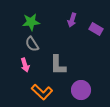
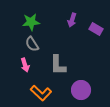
orange L-shape: moved 1 px left, 1 px down
